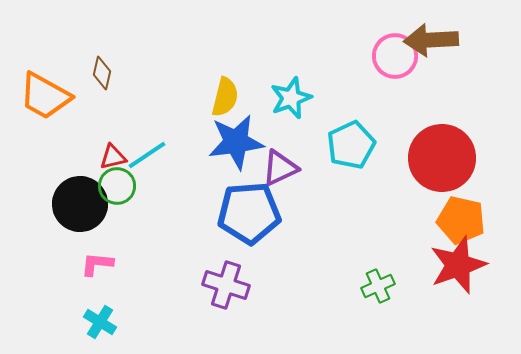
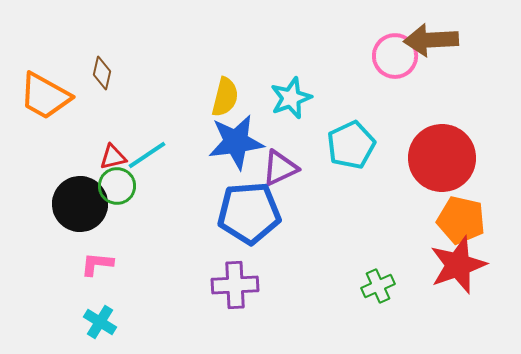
purple cross: moved 9 px right; rotated 21 degrees counterclockwise
